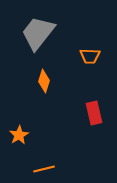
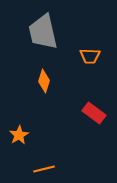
gray trapezoid: moved 5 px right, 1 px up; rotated 51 degrees counterclockwise
red rectangle: rotated 40 degrees counterclockwise
